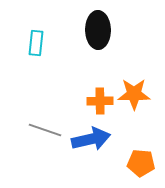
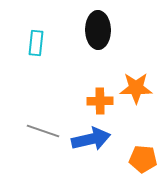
orange star: moved 2 px right, 6 px up
gray line: moved 2 px left, 1 px down
orange pentagon: moved 2 px right, 4 px up
